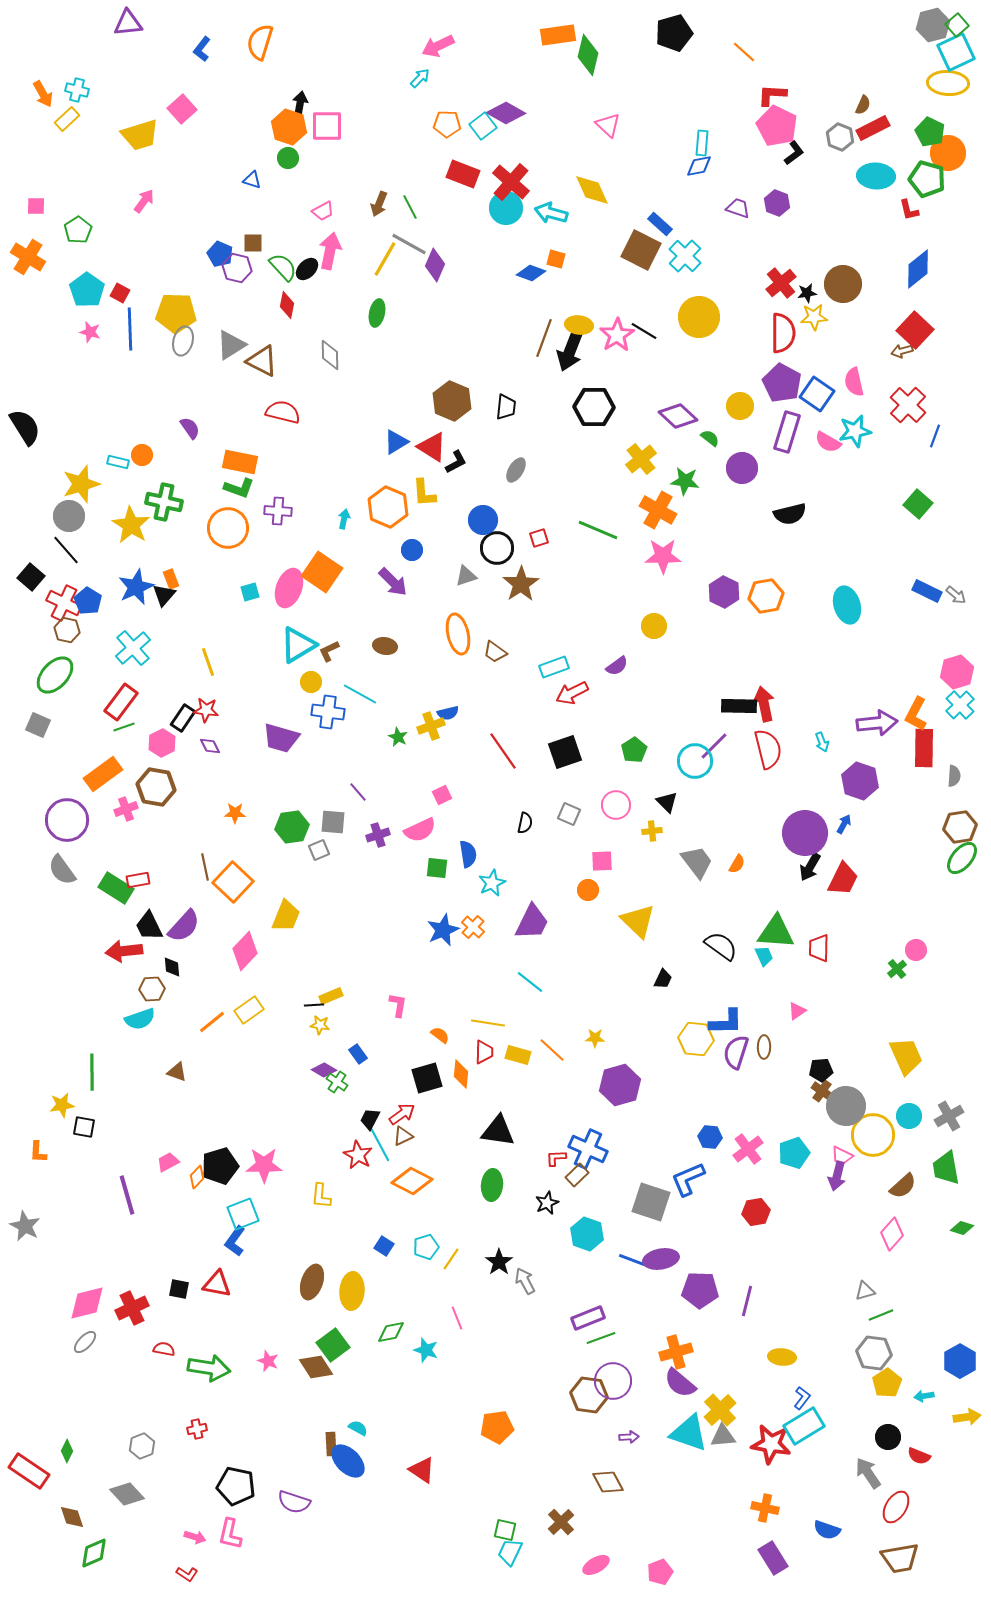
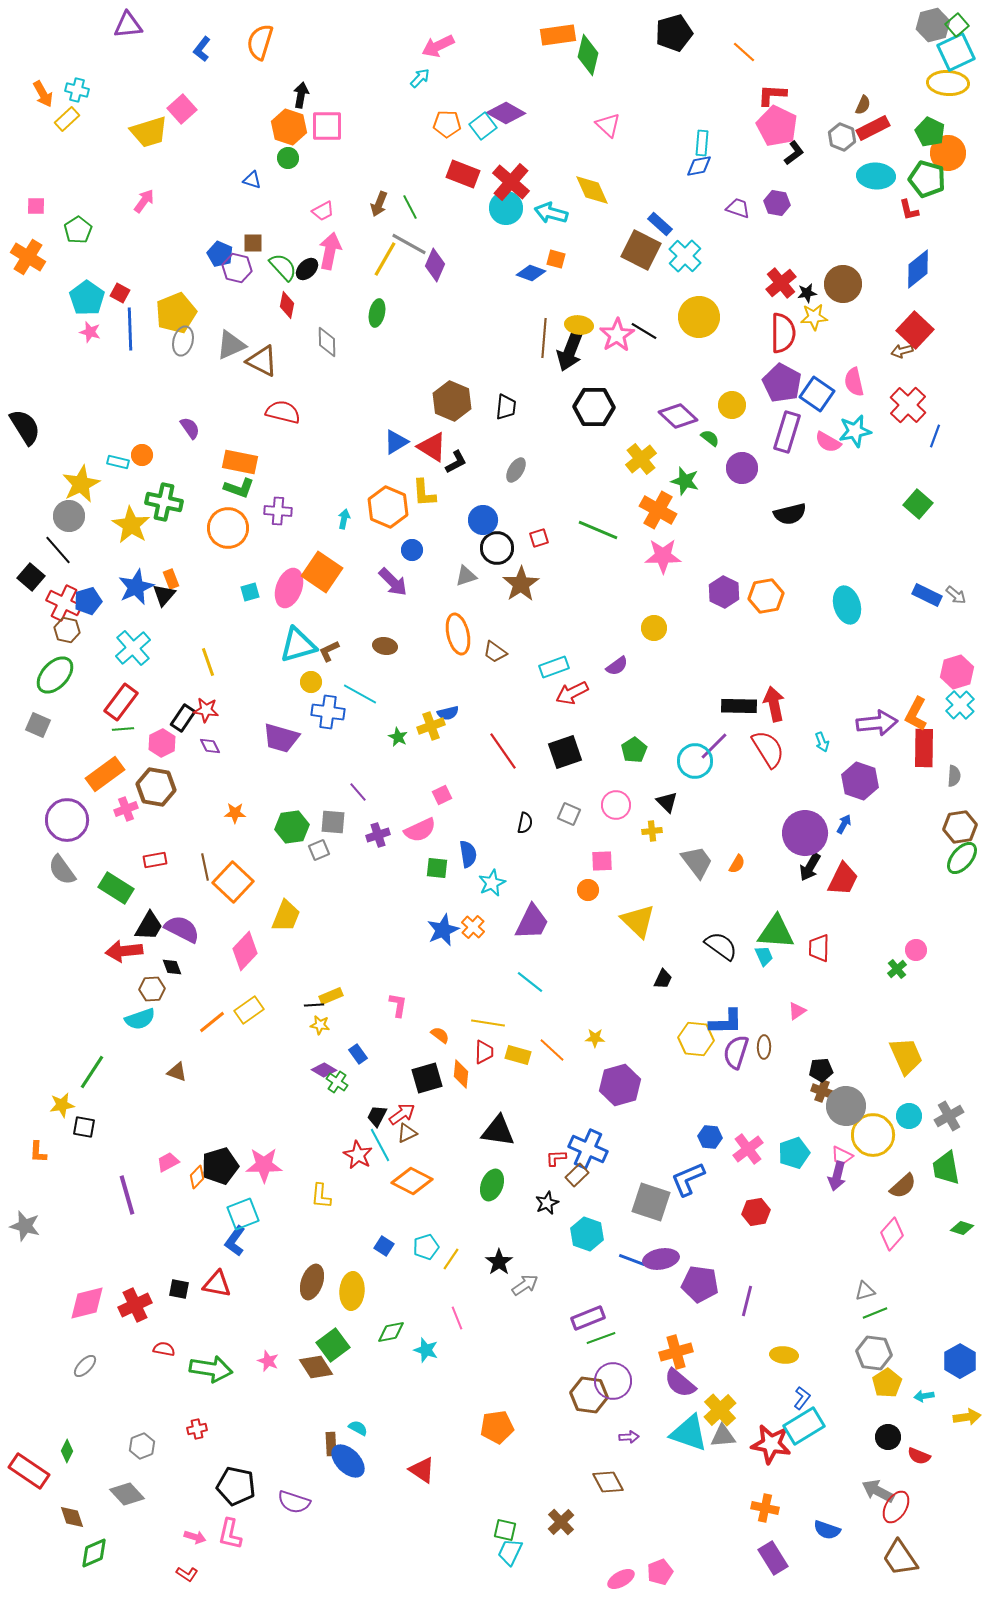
purple triangle at (128, 23): moved 2 px down
black arrow at (300, 104): moved 1 px right, 9 px up
yellow trapezoid at (140, 135): moved 9 px right, 3 px up
gray hexagon at (840, 137): moved 2 px right
purple hexagon at (777, 203): rotated 10 degrees counterclockwise
cyan pentagon at (87, 290): moved 8 px down
yellow pentagon at (176, 313): rotated 24 degrees counterclockwise
brown line at (544, 338): rotated 15 degrees counterclockwise
gray triangle at (231, 345): rotated 8 degrees clockwise
gray diamond at (330, 355): moved 3 px left, 13 px up
yellow circle at (740, 406): moved 8 px left, 1 px up
green star at (685, 481): rotated 8 degrees clockwise
yellow star at (81, 484): rotated 9 degrees counterclockwise
black line at (66, 550): moved 8 px left
blue rectangle at (927, 591): moved 4 px down
blue pentagon at (88, 601): rotated 24 degrees clockwise
yellow circle at (654, 626): moved 2 px down
cyan triangle at (298, 645): rotated 15 degrees clockwise
red arrow at (764, 704): moved 10 px right
green line at (124, 727): moved 1 px left, 2 px down; rotated 15 degrees clockwise
red semicircle at (768, 749): rotated 18 degrees counterclockwise
orange rectangle at (103, 774): moved 2 px right
red rectangle at (138, 880): moved 17 px right, 20 px up
black trapezoid at (149, 926): rotated 124 degrees counterclockwise
purple semicircle at (184, 926): moved 2 px left, 3 px down; rotated 105 degrees counterclockwise
black diamond at (172, 967): rotated 15 degrees counterclockwise
green line at (92, 1072): rotated 33 degrees clockwise
brown cross at (822, 1091): rotated 15 degrees counterclockwise
black trapezoid at (370, 1119): moved 7 px right, 3 px up
brown triangle at (403, 1136): moved 4 px right, 3 px up
green ellipse at (492, 1185): rotated 16 degrees clockwise
gray star at (25, 1226): rotated 12 degrees counterclockwise
gray arrow at (525, 1281): moved 4 px down; rotated 84 degrees clockwise
purple pentagon at (700, 1290): moved 6 px up; rotated 6 degrees clockwise
red cross at (132, 1308): moved 3 px right, 3 px up
green line at (881, 1315): moved 6 px left, 2 px up
gray ellipse at (85, 1342): moved 24 px down
yellow ellipse at (782, 1357): moved 2 px right, 2 px up
green arrow at (209, 1368): moved 2 px right, 1 px down
gray arrow at (868, 1473): moved 10 px right, 18 px down; rotated 28 degrees counterclockwise
brown trapezoid at (900, 1558): rotated 66 degrees clockwise
pink ellipse at (596, 1565): moved 25 px right, 14 px down
